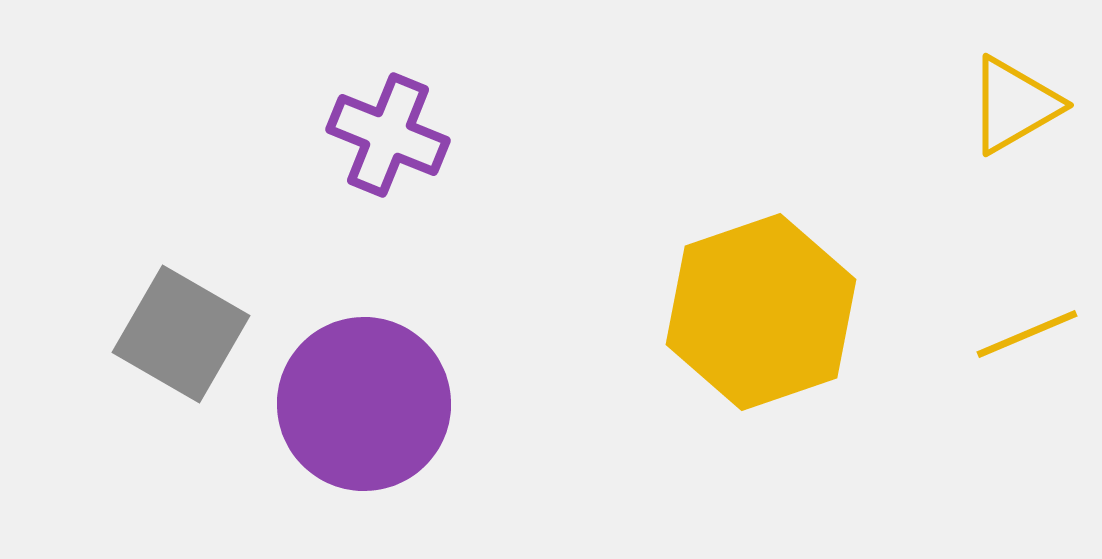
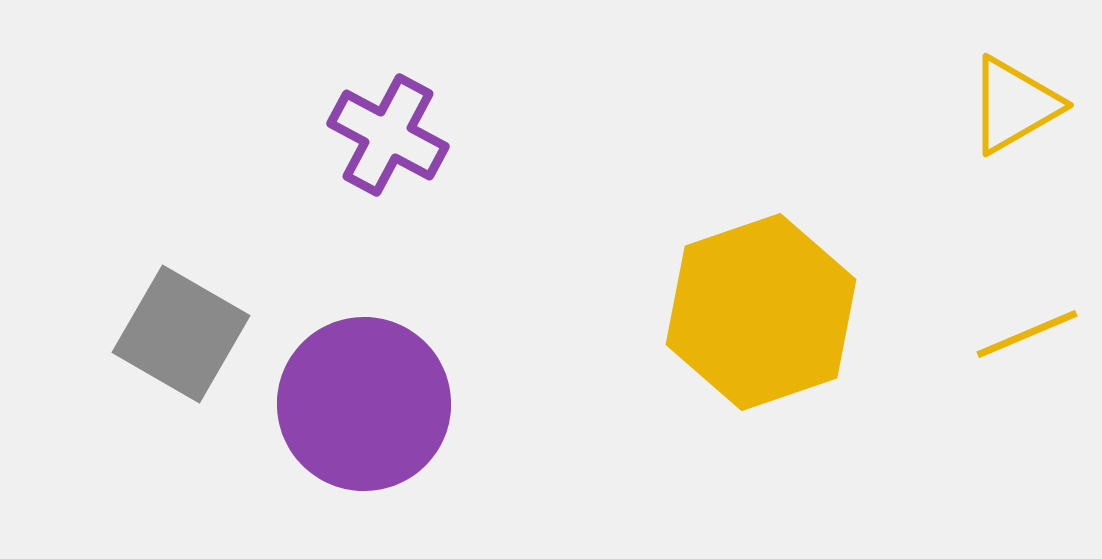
purple cross: rotated 6 degrees clockwise
